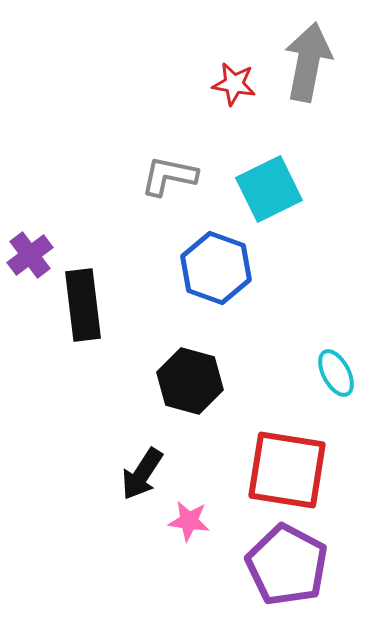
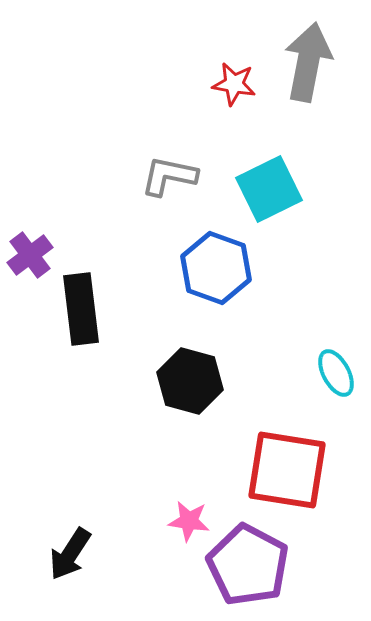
black rectangle: moved 2 px left, 4 px down
black arrow: moved 72 px left, 80 px down
purple pentagon: moved 39 px left
